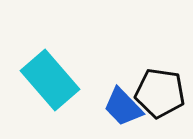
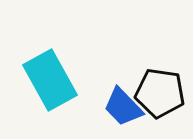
cyan rectangle: rotated 12 degrees clockwise
